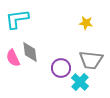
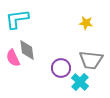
gray diamond: moved 3 px left, 2 px up
